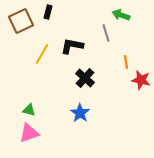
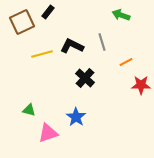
black rectangle: rotated 24 degrees clockwise
brown square: moved 1 px right, 1 px down
gray line: moved 4 px left, 9 px down
black L-shape: rotated 15 degrees clockwise
yellow line: rotated 45 degrees clockwise
orange line: rotated 72 degrees clockwise
red star: moved 5 px down; rotated 12 degrees counterclockwise
blue star: moved 4 px left, 4 px down
pink triangle: moved 19 px right
